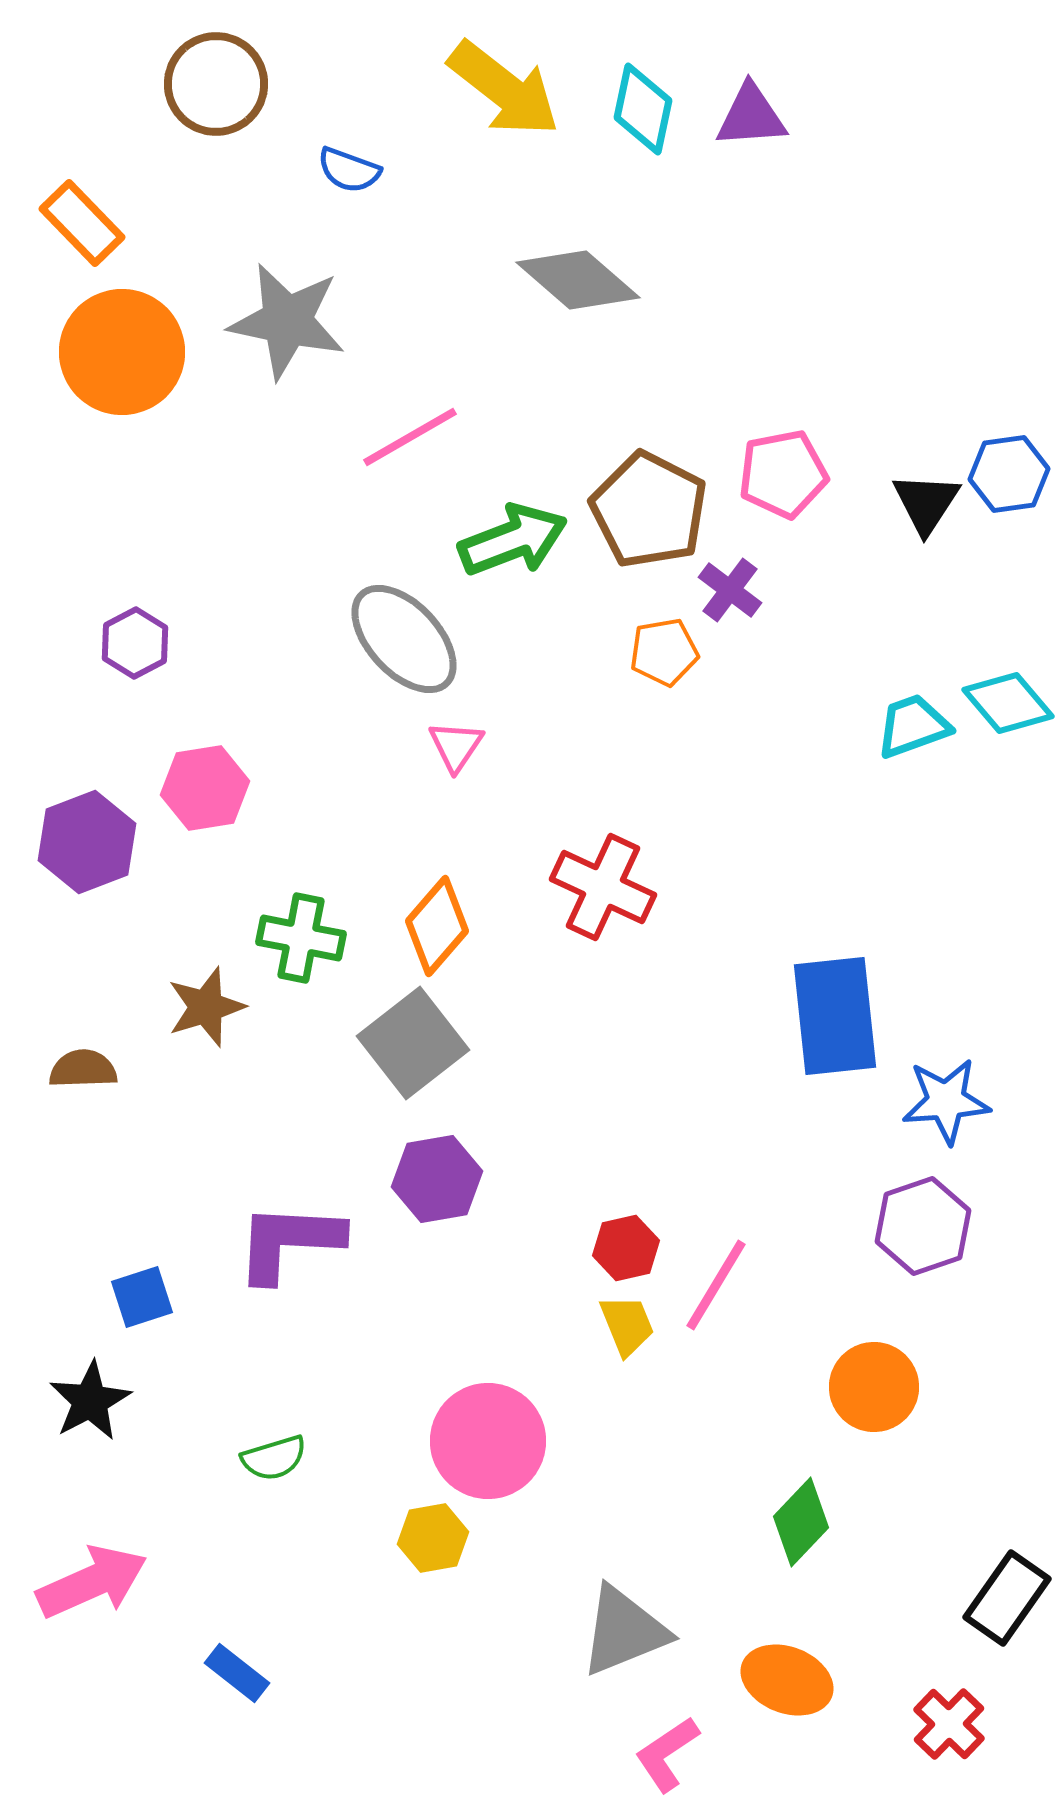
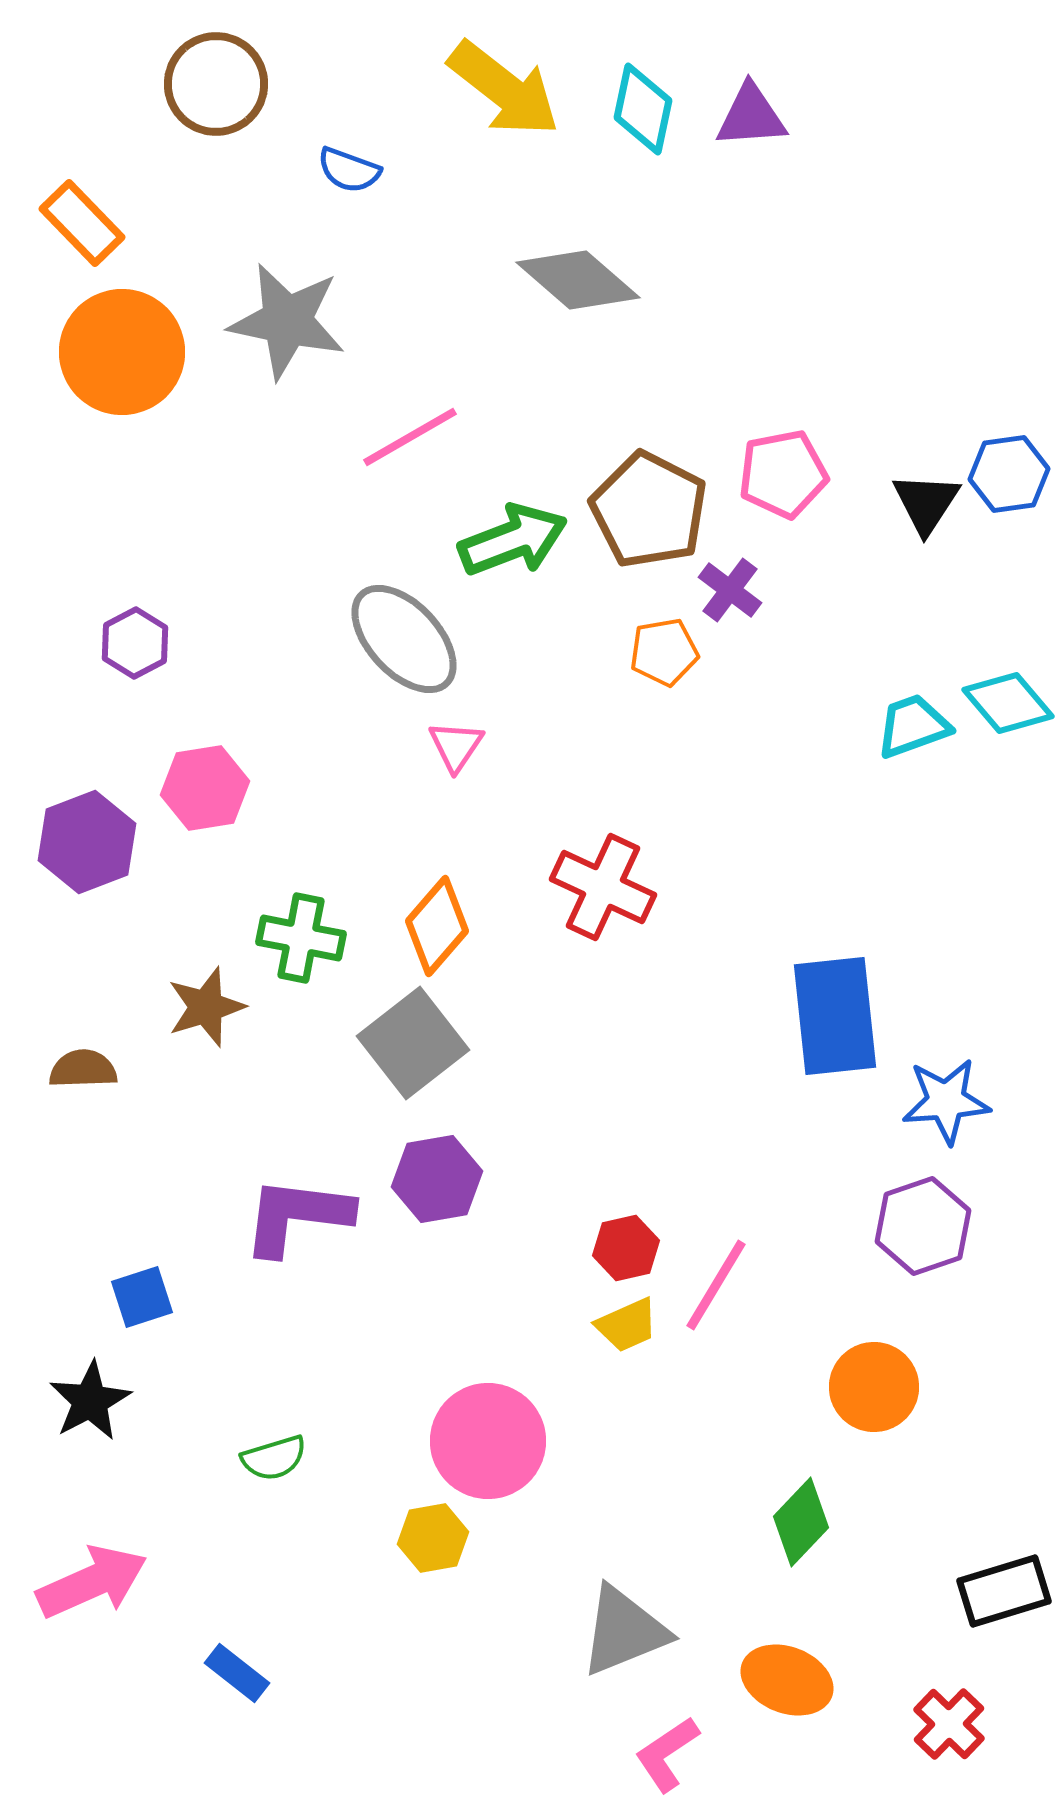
purple L-shape at (289, 1242): moved 8 px right, 26 px up; rotated 4 degrees clockwise
yellow trapezoid at (627, 1325): rotated 88 degrees clockwise
black rectangle at (1007, 1598): moved 3 px left, 7 px up; rotated 38 degrees clockwise
